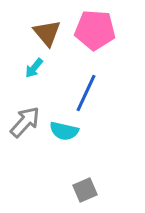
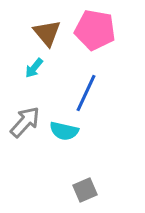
pink pentagon: rotated 6 degrees clockwise
